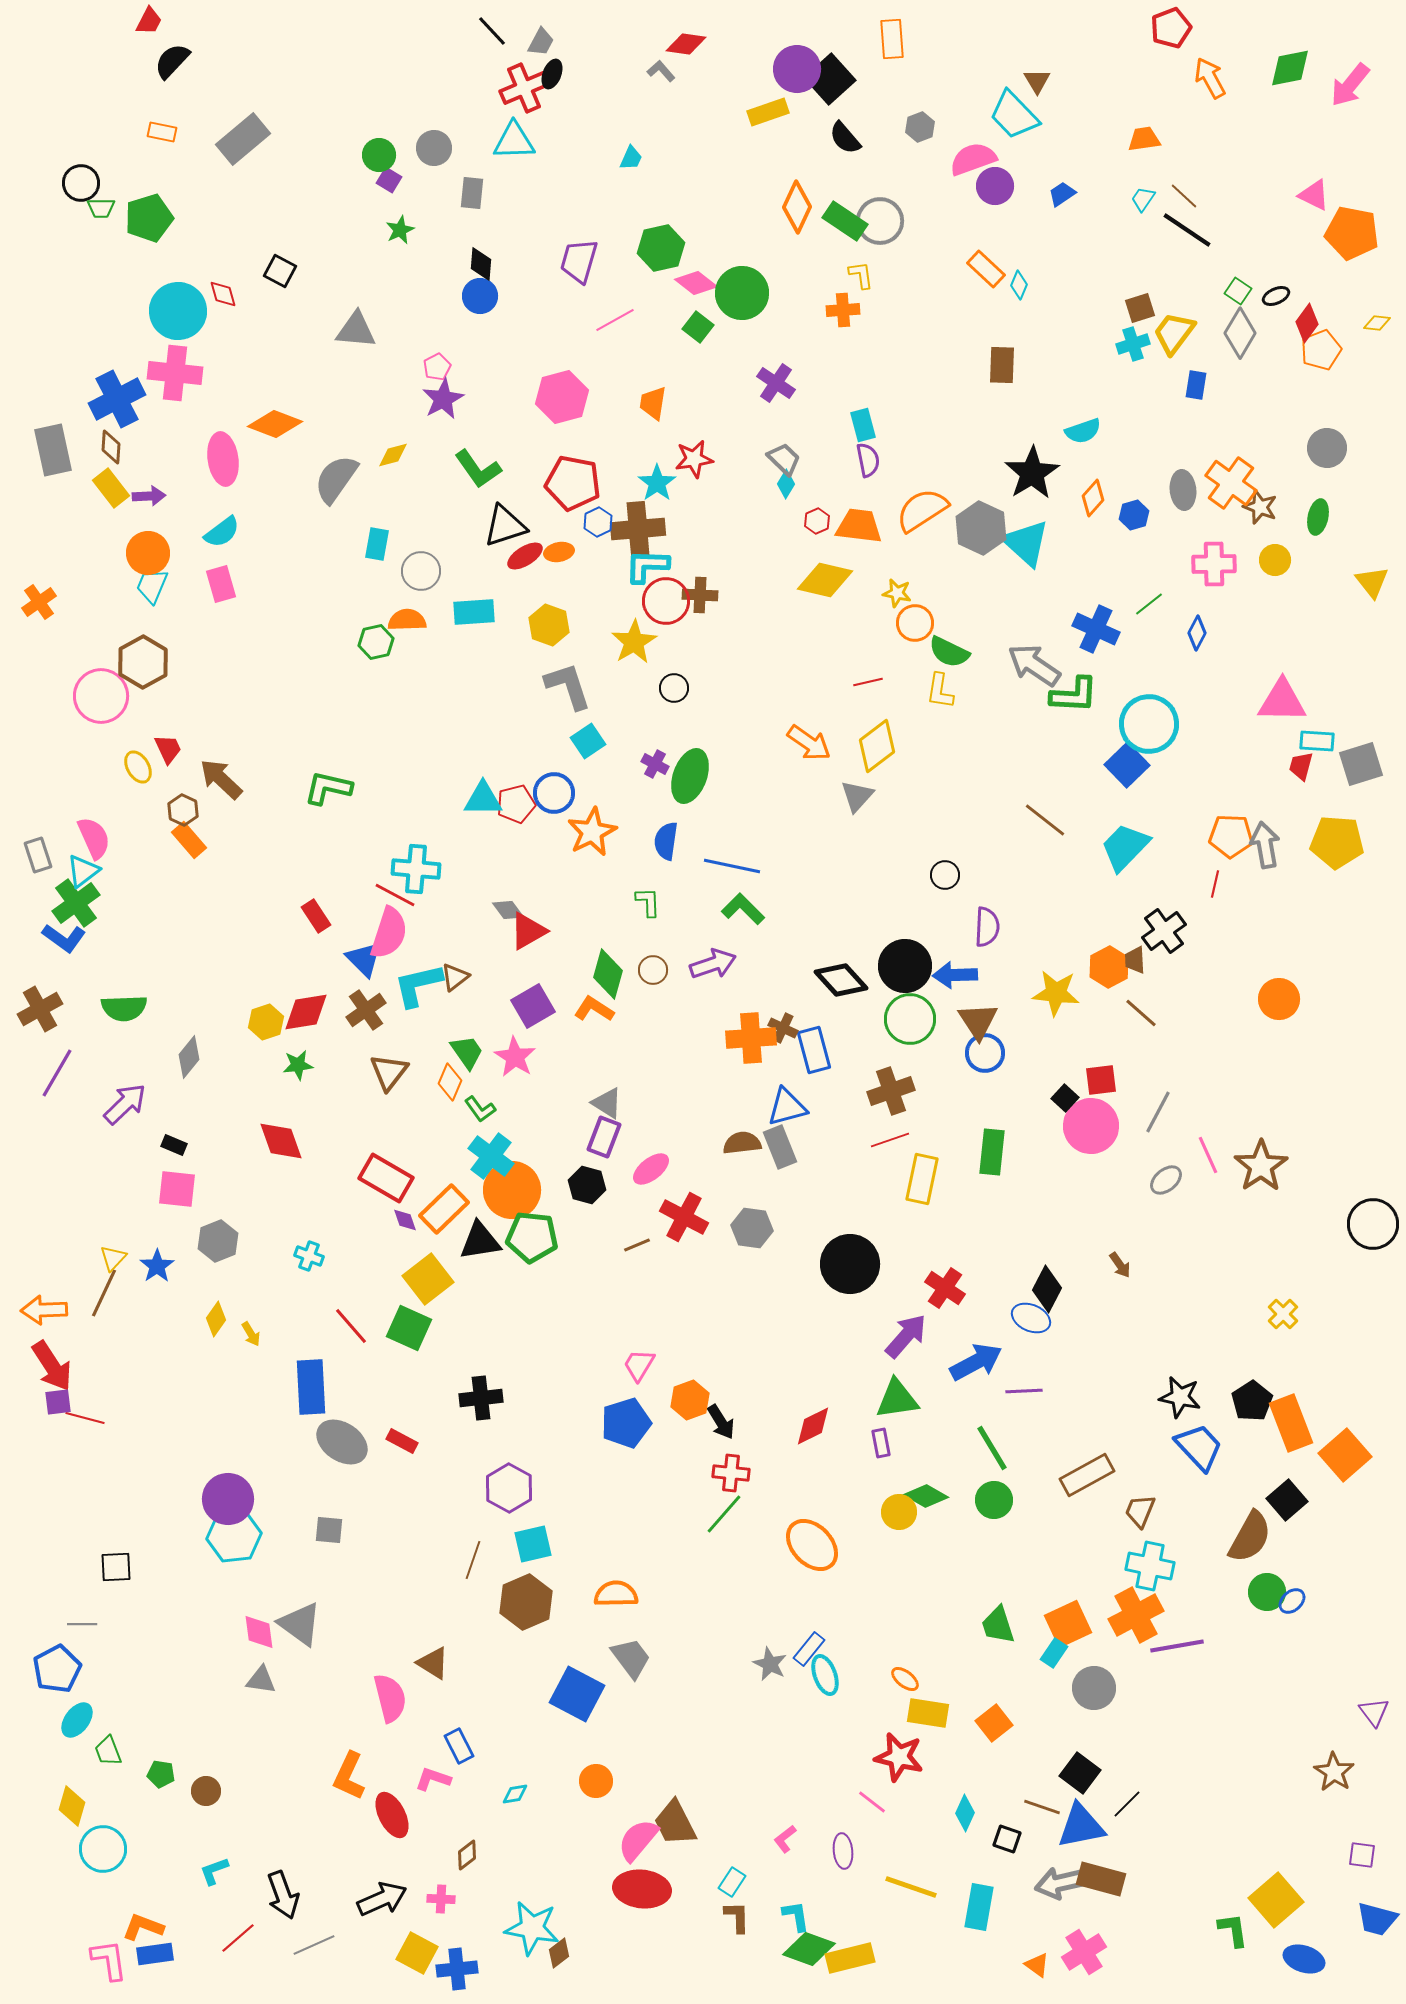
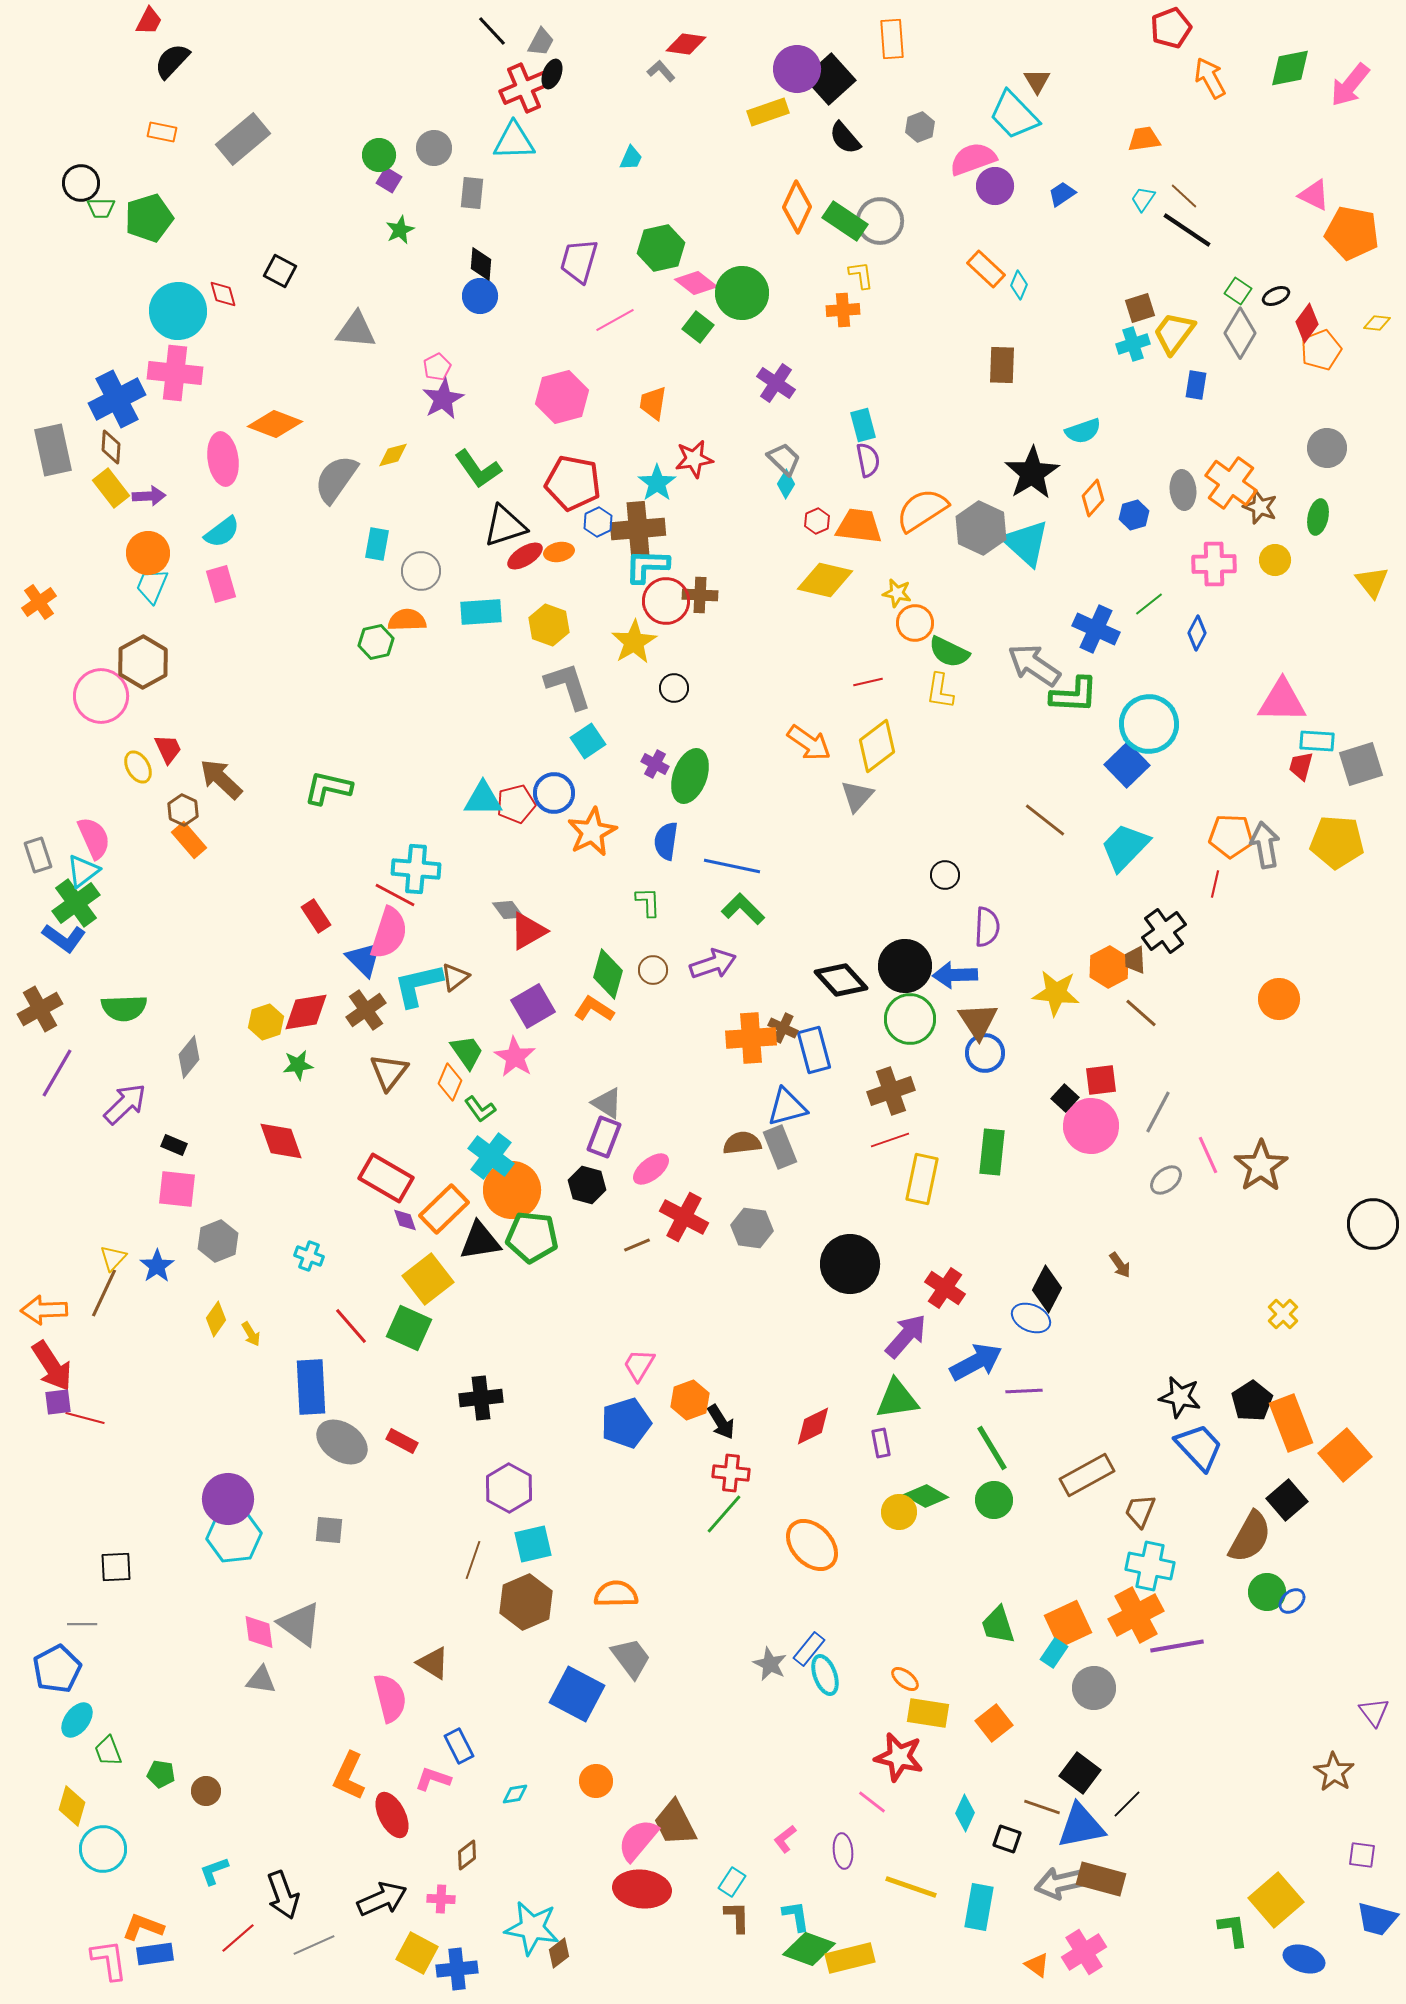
cyan rectangle at (474, 612): moved 7 px right
